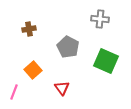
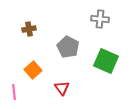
pink line: rotated 28 degrees counterclockwise
